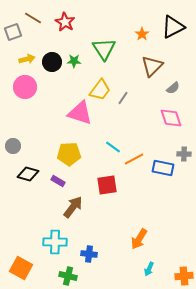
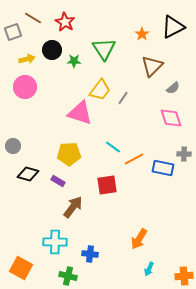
black circle: moved 12 px up
blue cross: moved 1 px right
